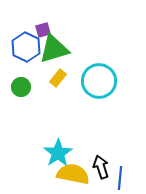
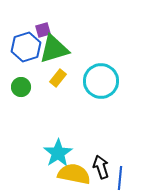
blue hexagon: rotated 16 degrees clockwise
cyan circle: moved 2 px right
yellow semicircle: moved 1 px right
